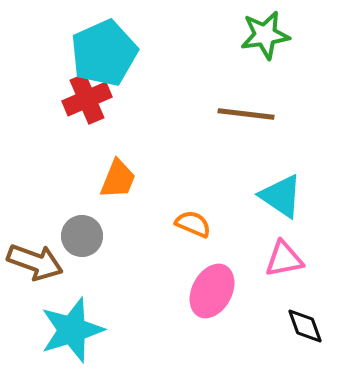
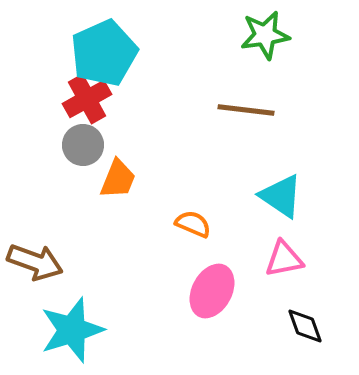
red cross: rotated 6 degrees counterclockwise
brown line: moved 4 px up
gray circle: moved 1 px right, 91 px up
